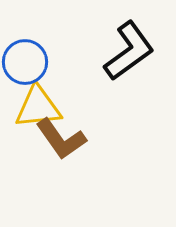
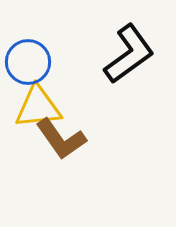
black L-shape: moved 3 px down
blue circle: moved 3 px right
